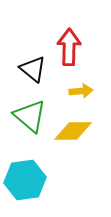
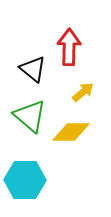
yellow arrow: moved 2 px right, 1 px down; rotated 35 degrees counterclockwise
yellow diamond: moved 2 px left, 1 px down
cyan hexagon: rotated 9 degrees clockwise
